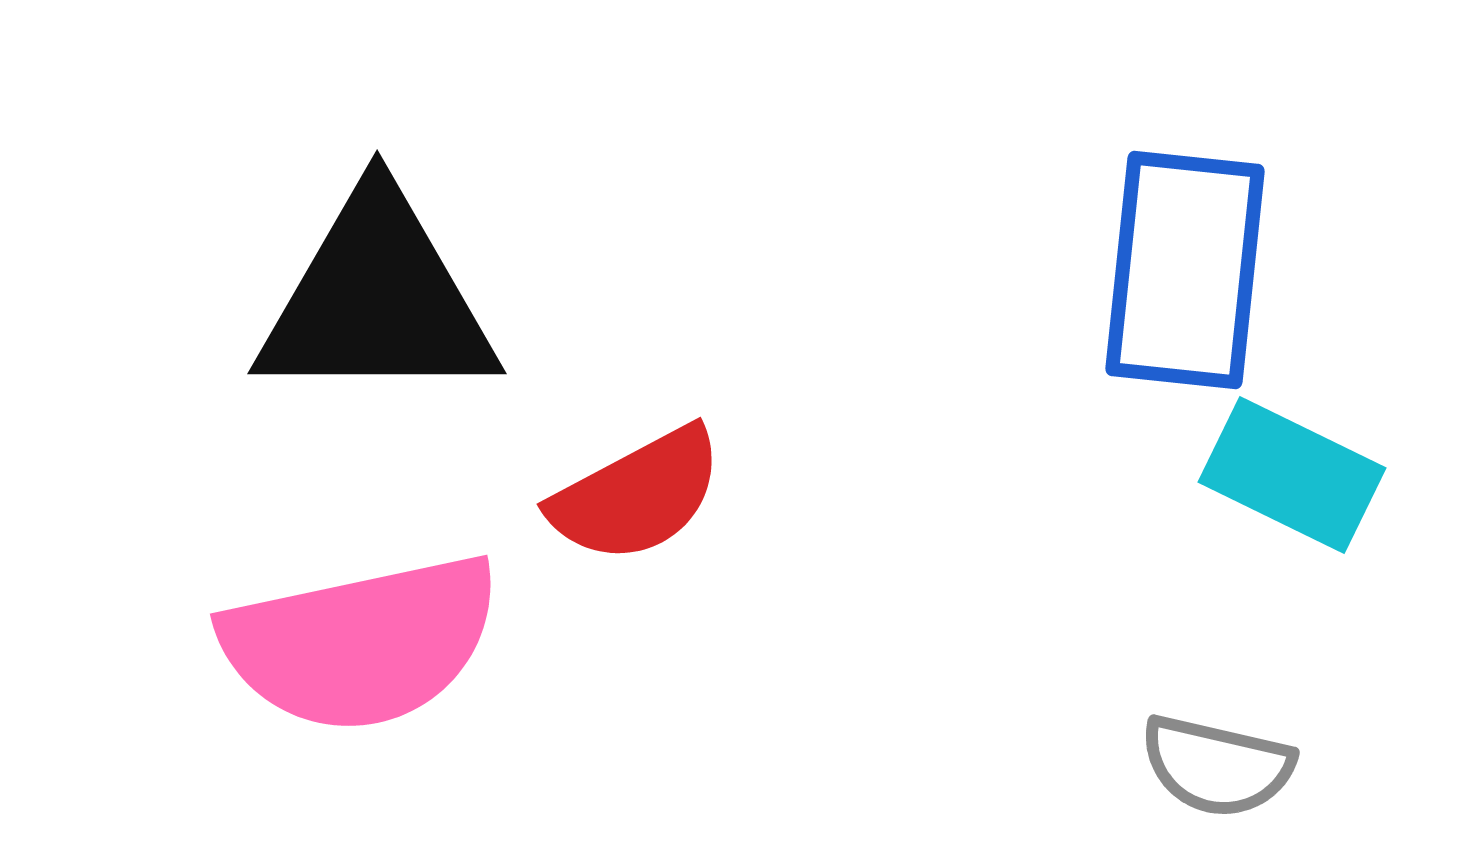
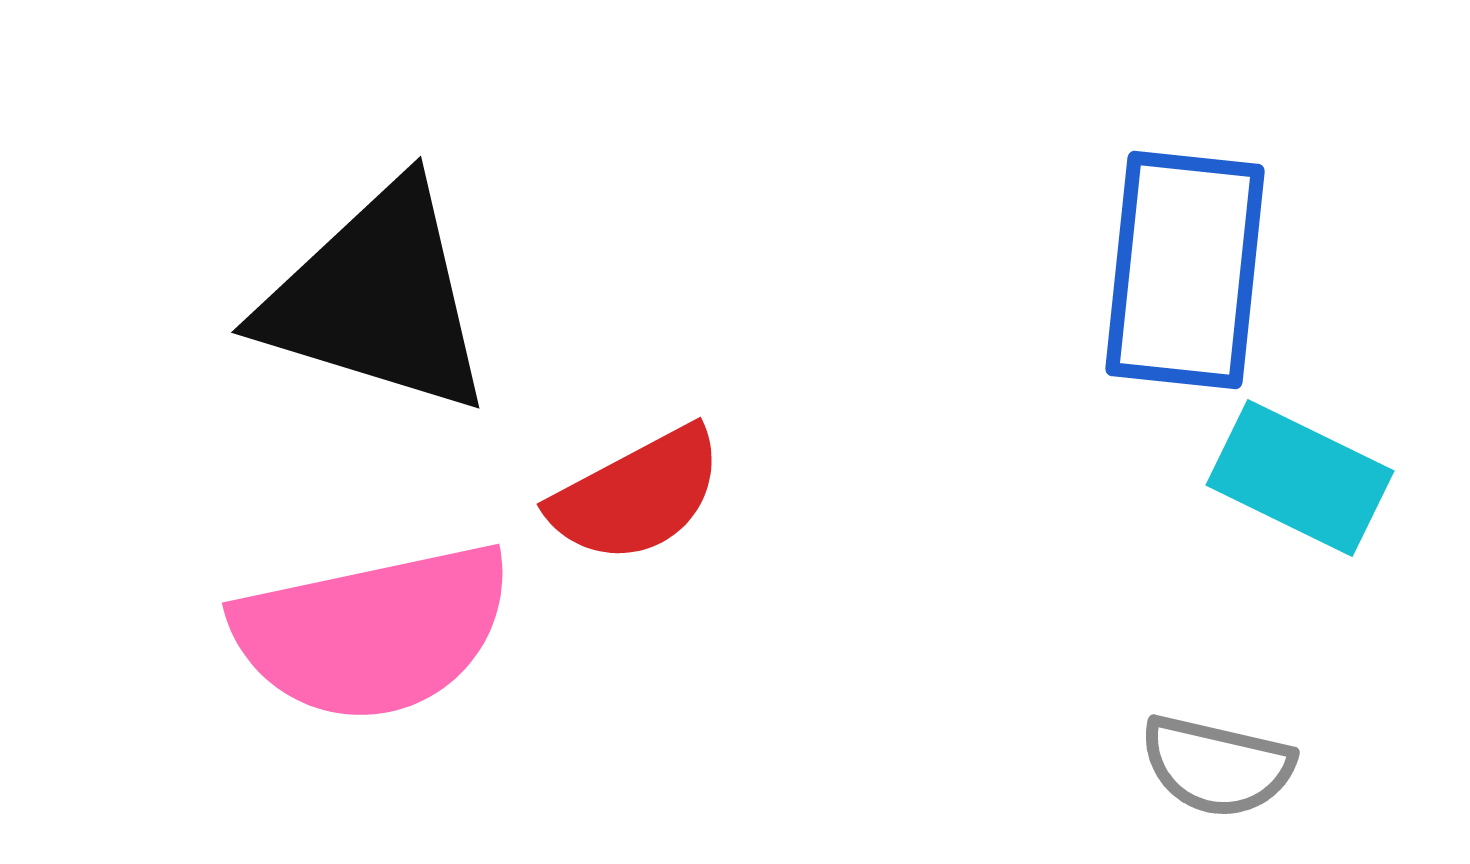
black triangle: rotated 17 degrees clockwise
cyan rectangle: moved 8 px right, 3 px down
pink semicircle: moved 12 px right, 11 px up
